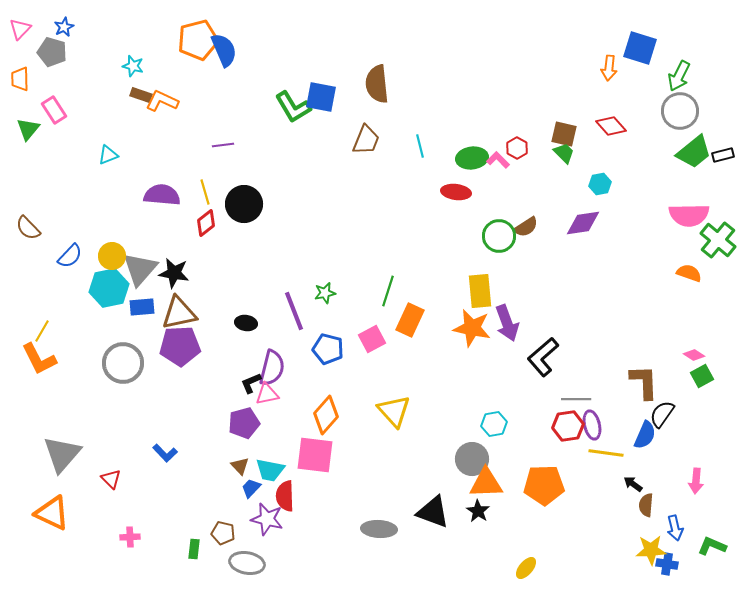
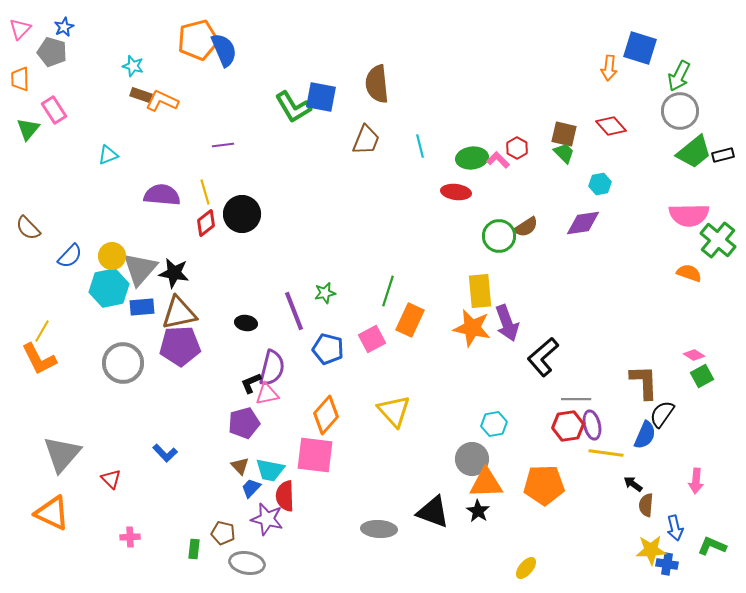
black circle at (244, 204): moved 2 px left, 10 px down
